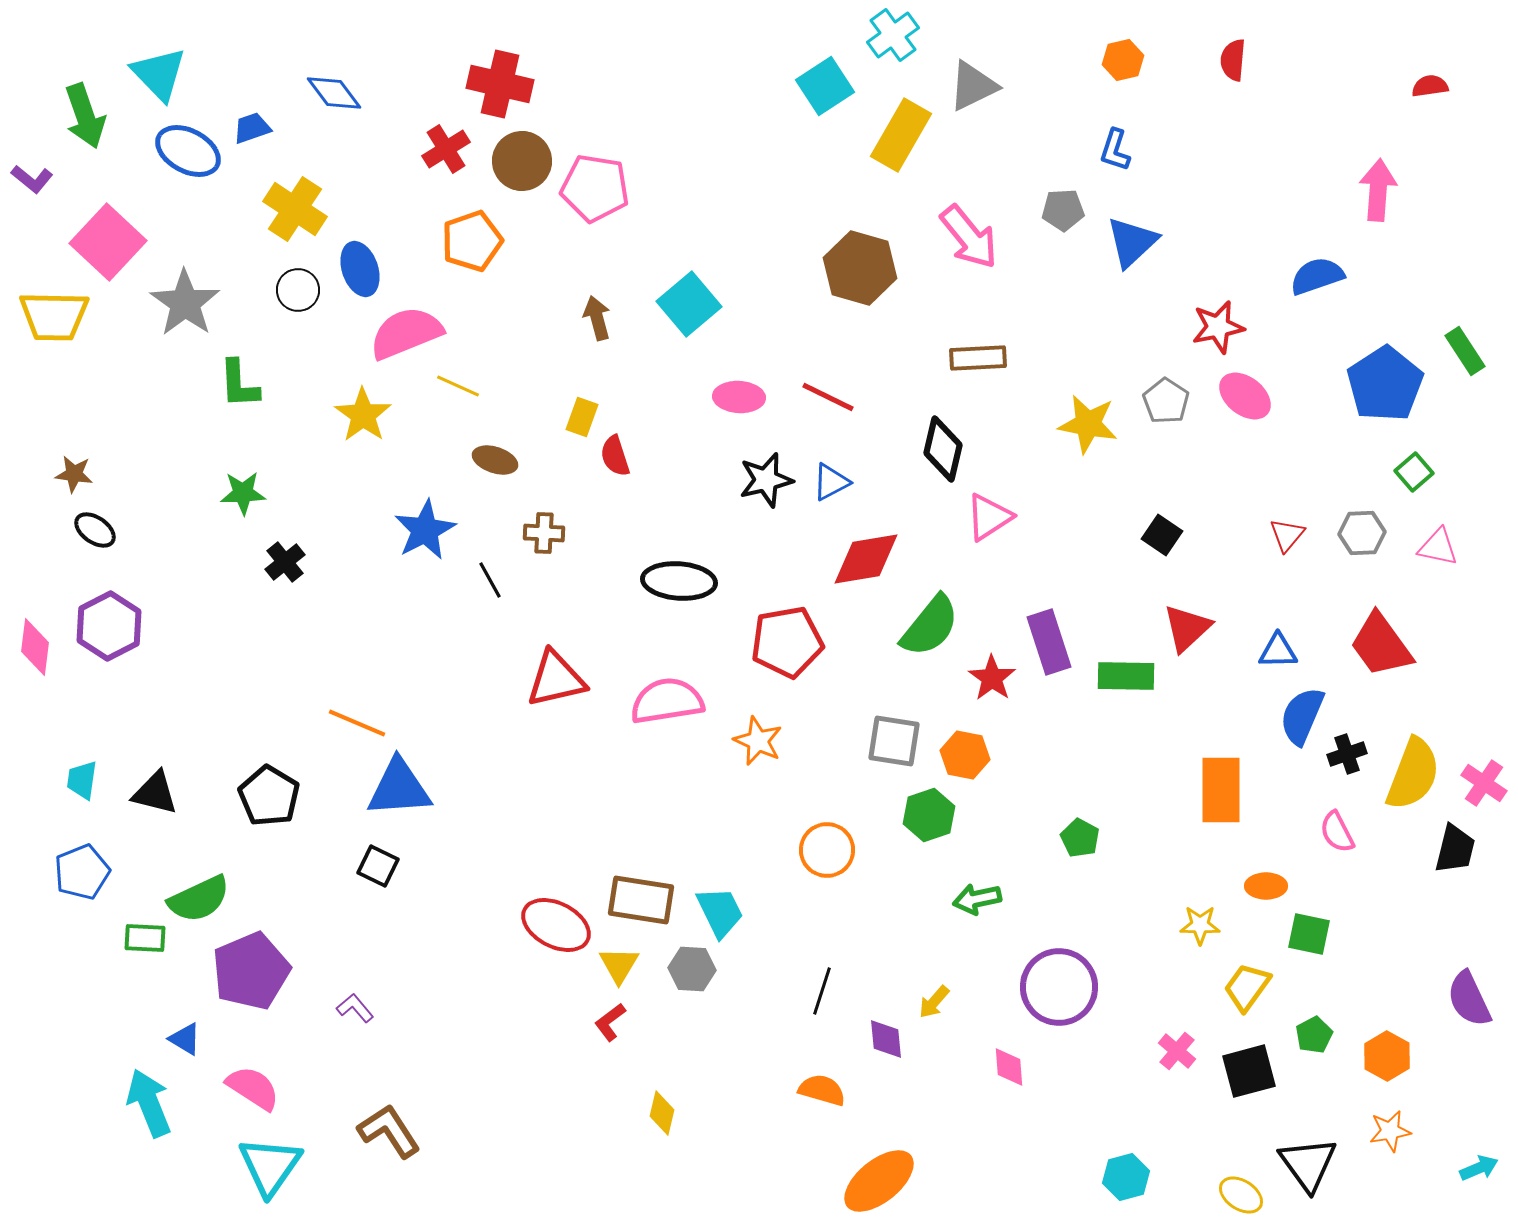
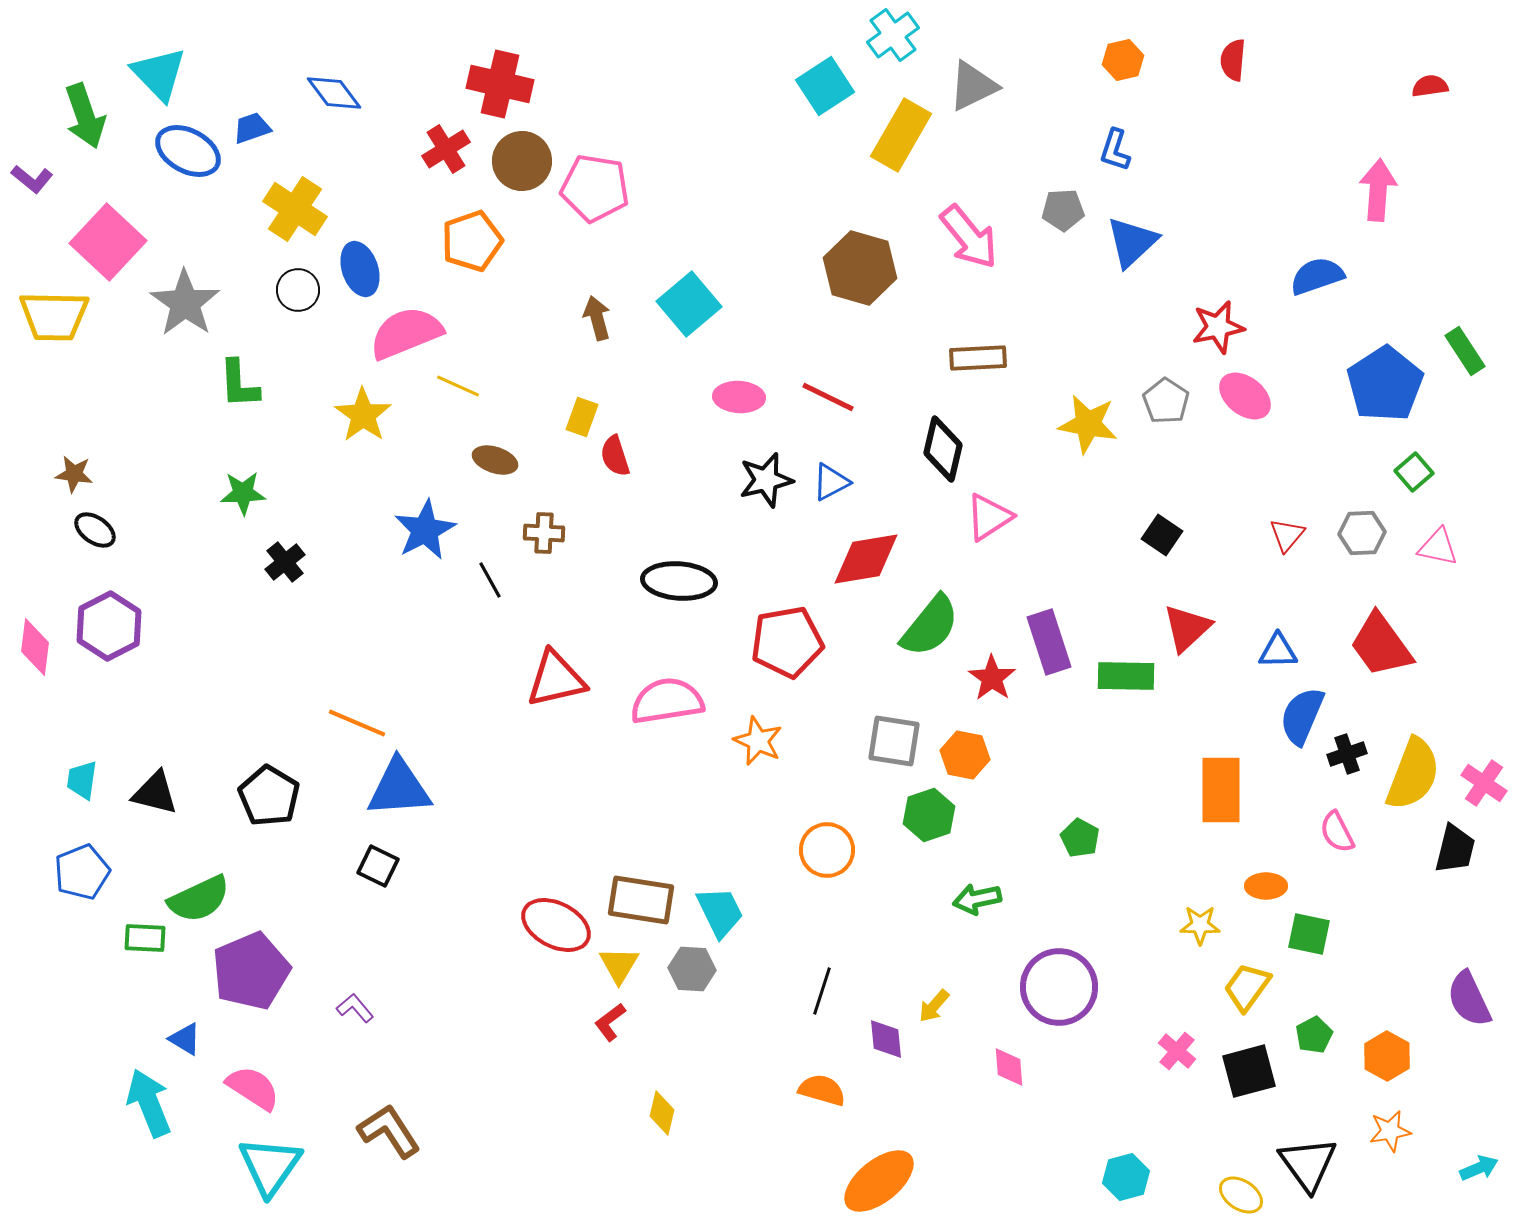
yellow arrow at (934, 1002): moved 4 px down
